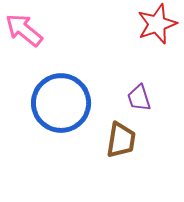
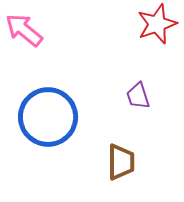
purple trapezoid: moved 1 px left, 2 px up
blue circle: moved 13 px left, 14 px down
brown trapezoid: moved 22 px down; rotated 9 degrees counterclockwise
